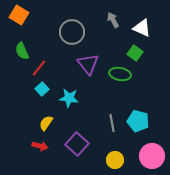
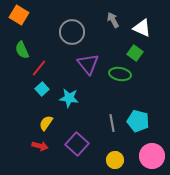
green semicircle: moved 1 px up
